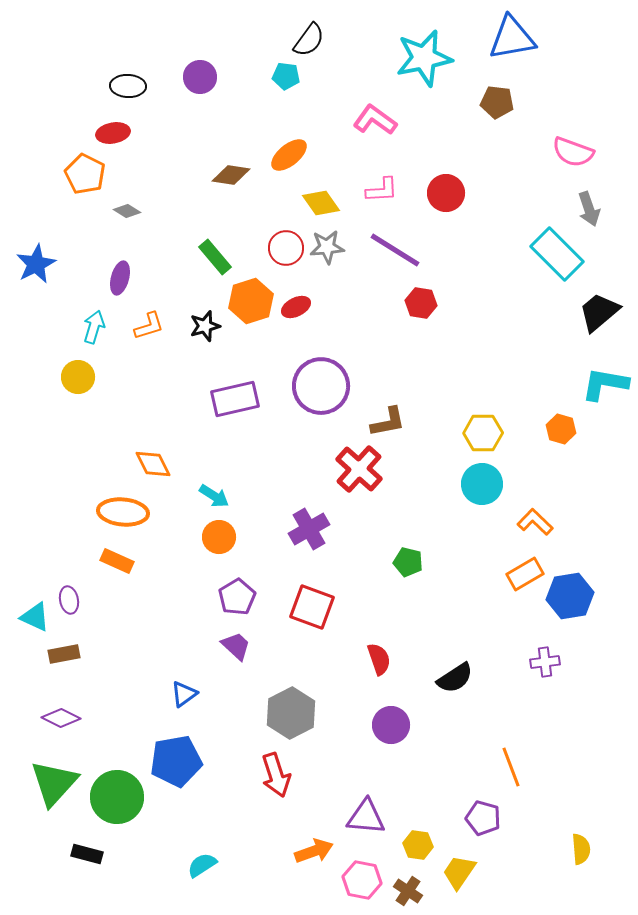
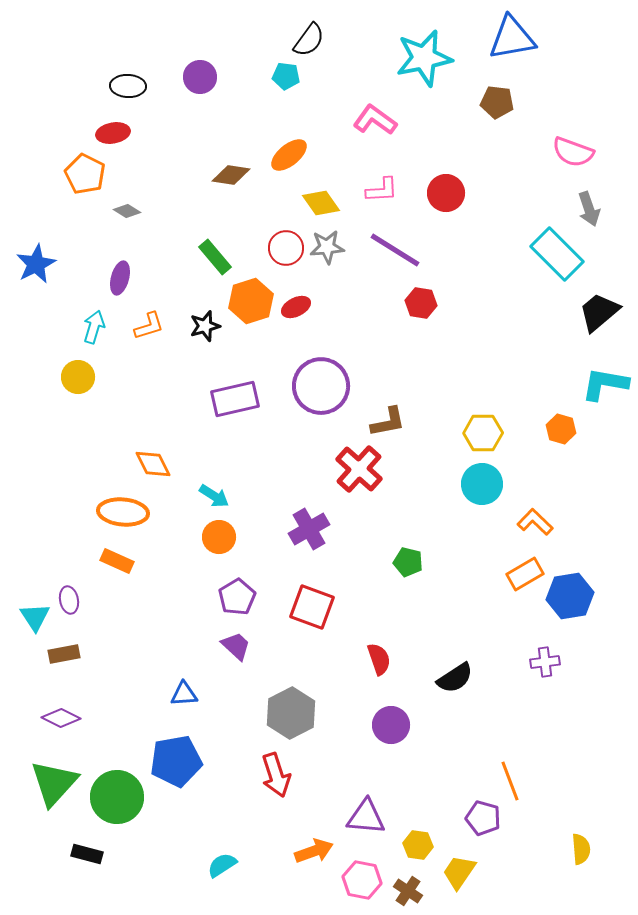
cyan triangle at (35, 617): rotated 32 degrees clockwise
blue triangle at (184, 694): rotated 32 degrees clockwise
orange line at (511, 767): moved 1 px left, 14 px down
cyan semicircle at (202, 865): moved 20 px right
